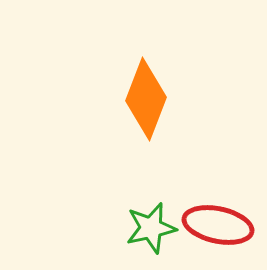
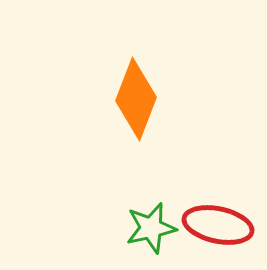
orange diamond: moved 10 px left
